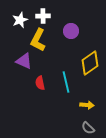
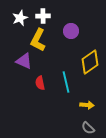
white star: moved 2 px up
yellow diamond: moved 1 px up
